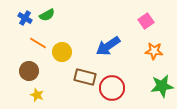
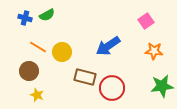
blue cross: rotated 16 degrees counterclockwise
orange line: moved 4 px down
